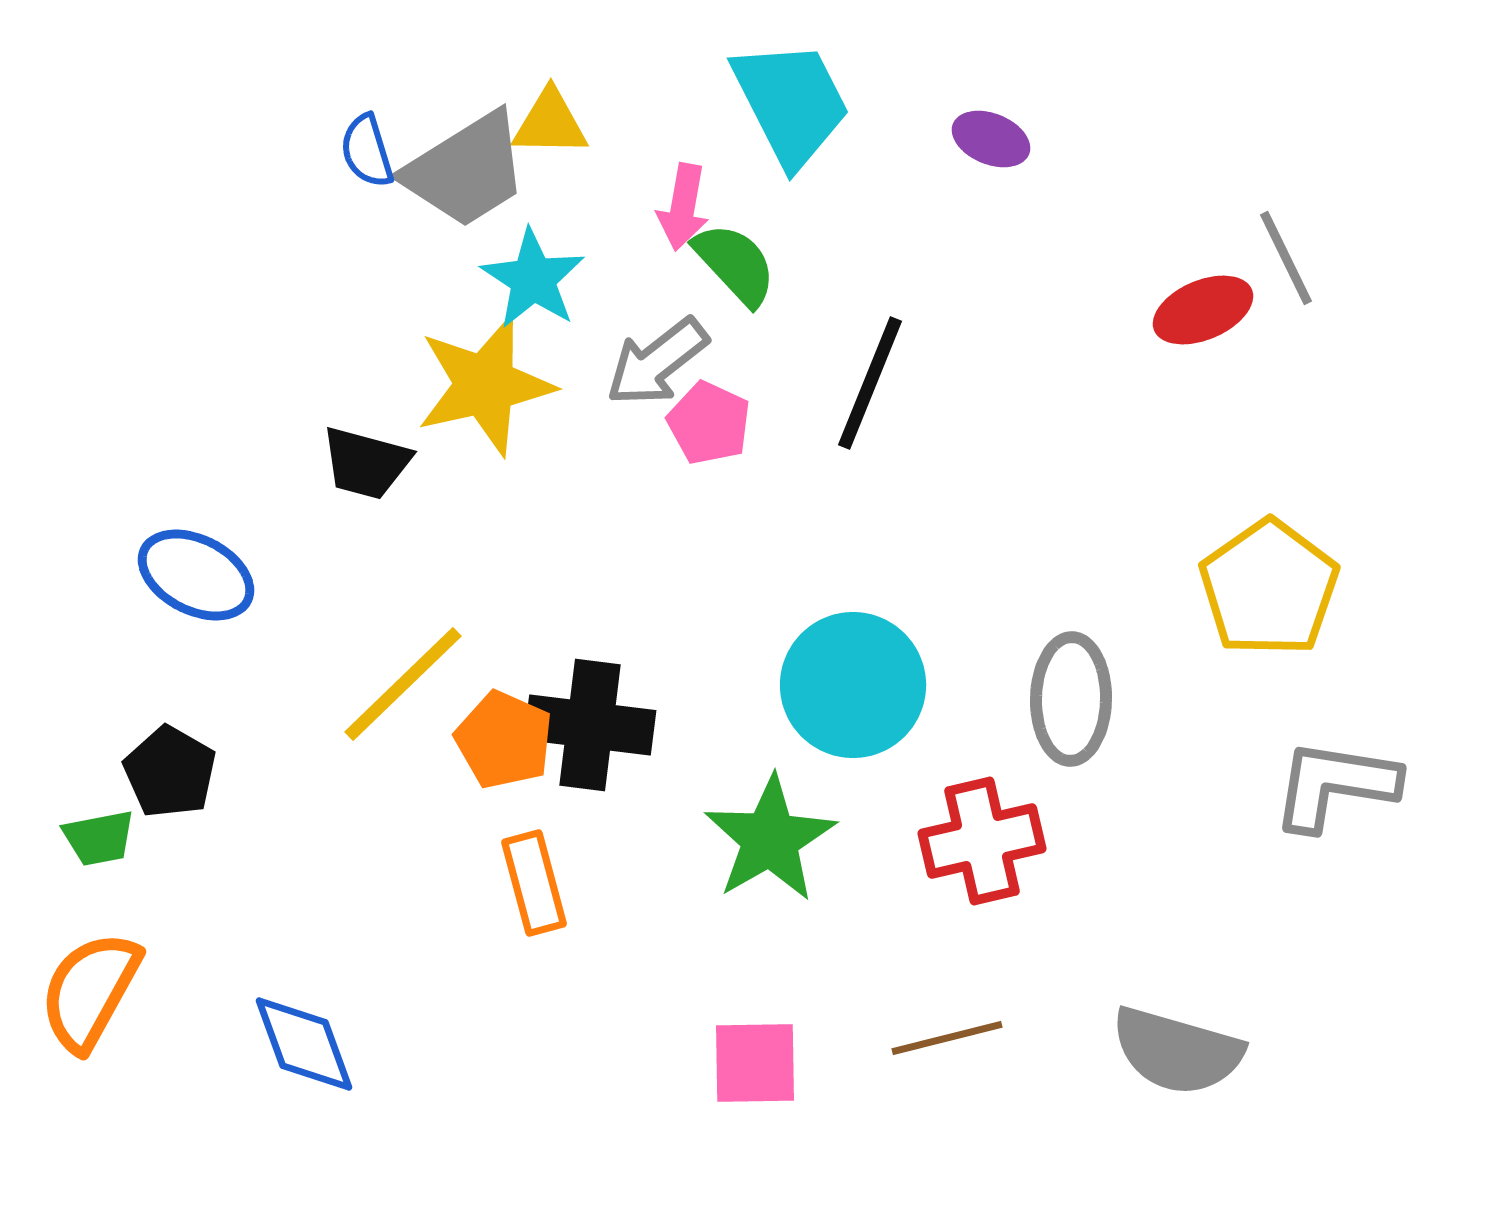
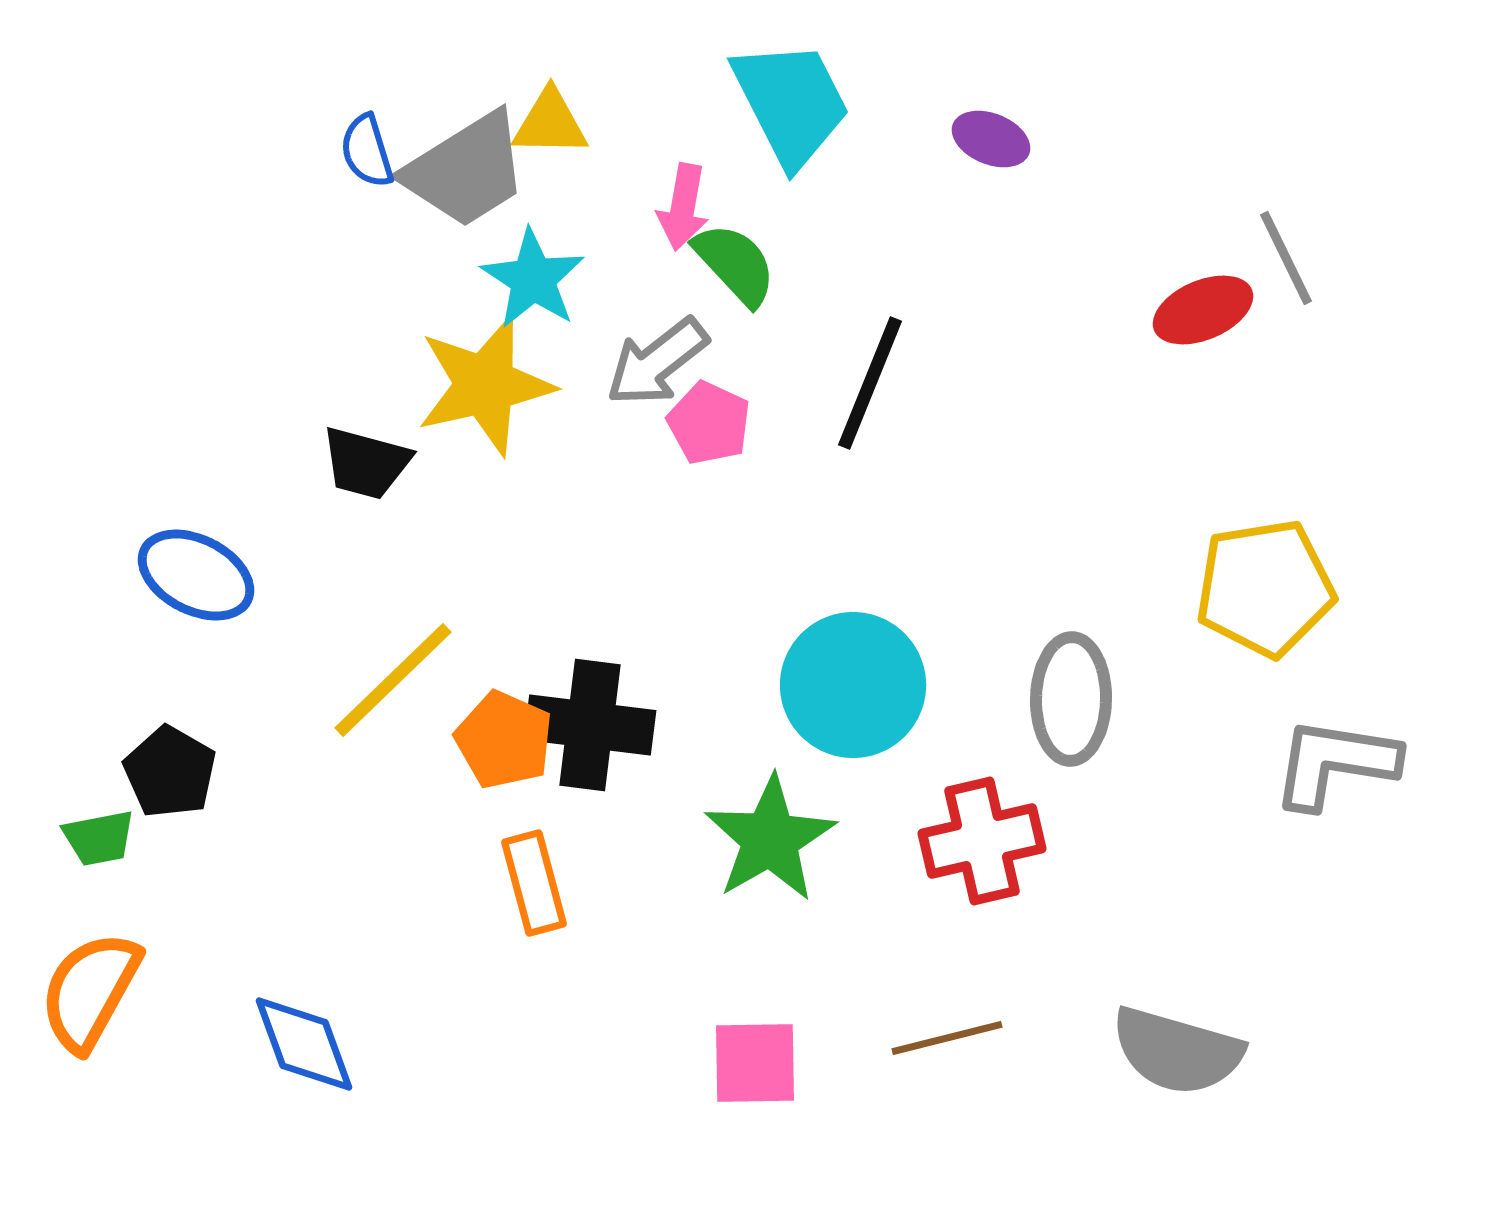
yellow pentagon: moved 4 px left; rotated 26 degrees clockwise
yellow line: moved 10 px left, 4 px up
gray L-shape: moved 22 px up
